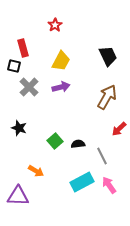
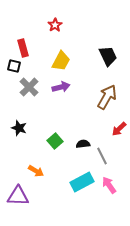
black semicircle: moved 5 px right
